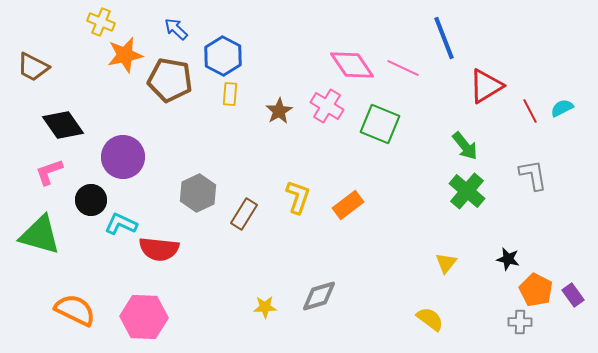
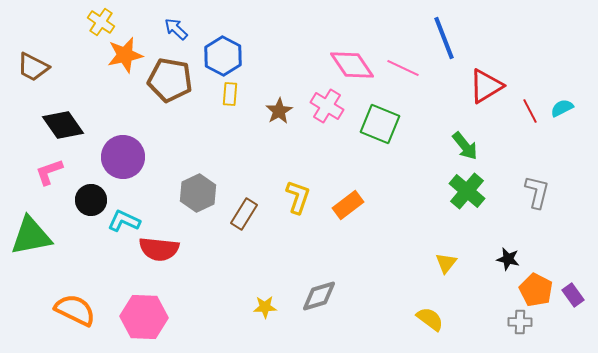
yellow cross: rotated 12 degrees clockwise
gray L-shape: moved 4 px right, 17 px down; rotated 24 degrees clockwise
cyan L-shape: moved 3 px right, 3 px up
green triangle: moved 9 px left, 1 px down; rotated 27 degrees counterclockwise
